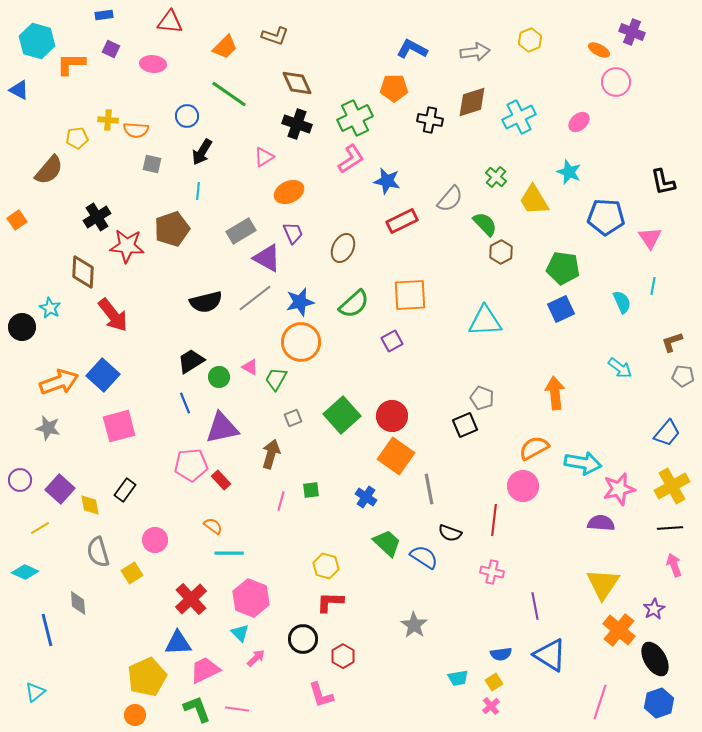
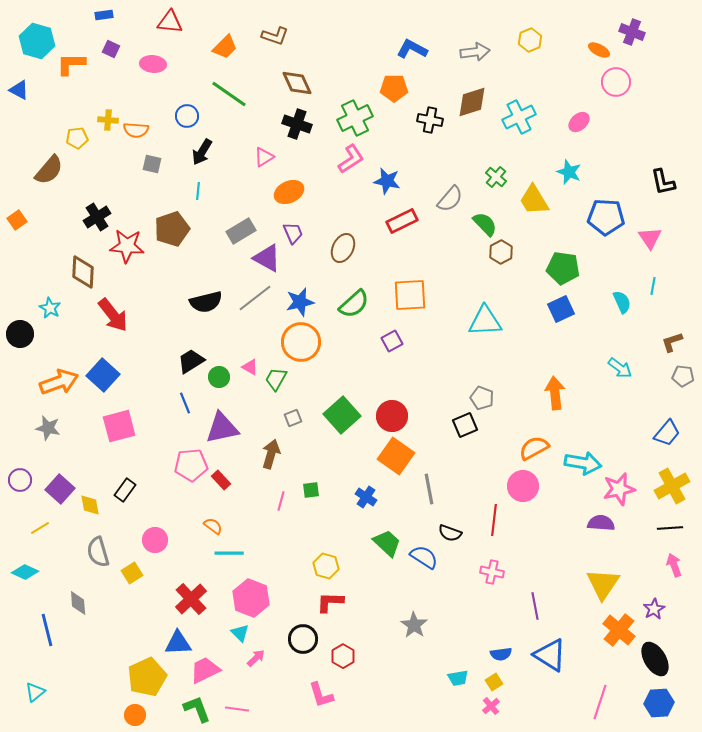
black circle at (22, 327): moved 2 px left, 7 px down
blue hexagon at (659, 703): rotated 16 degrees clockwise
